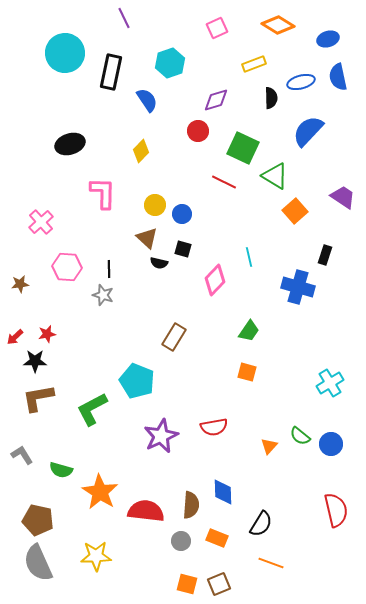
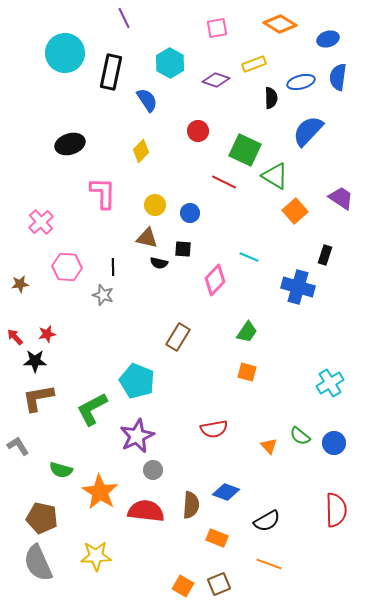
orange diamond at (278, 25): moved 2 px right, 1 px up
pink square at (217, 28): rotated 15 degrees clockwise
cyan hexagon at (170, 63): rotated 12 degrees counterclockwise
blue semicircle at (338, 77): rotated 20 degrees clockwise
purple diamond at (216, 100): moved 20 px up; rotated 36 degrees clockwise
green square at (243, 148): moved 2 px right, 2 px down
purple trapezoid at (343, 197): moved 2 px left, 1 px down
blue circle at (182, 214): moved 8 px right, 1 px up
brown triangle at (147, 238): rotated 30 degrees counterclockwise
black square at (183, 249): rotated 12 degrees counterclockwise
cyan line at (249, 257): rotated 54 degrees counterclockwise
black line at (109, 269): moved 4 px right, 2 px up
green trapezoid at (249, 331): moved 2 px left, 1 px down
red arrow at (15, 337): rotated 90 degrees clockwise
brown rectangle at (174, 337): moved 4 px right
red semicircle at (214, 427): moved 2 px down
purple star at (161, 436): moved 24 px left
blue circle at (331, 444): moved 3 px right, 1 px up
orange triangle at (269, 446): rotated 24 degrees counterclockwise
gray L-shape at (22, 455): moved 4 px left, 9 px up
blue diamond at (223, 492): moved 3 px right; rotated 68 degrees counterclockwise
red semicircle at (336, 510): rotated 12 degrees clockwise
brown pentagon at (38, 520): moved 4 px right, 2 px up
black semicircle at (261, 524): moved 6 px right, 3 px up; rotated 28 degrees clockwise
gray circle at (181, 541): moved 28 px left, 71 px up
orange line at (271, 563): moved 2 px left, 1 px down
orange square at (187, 584): moved 4 px left, 2 px down; rotated 15 degrees clockwise
